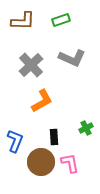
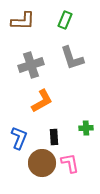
green rectangle: moved 4 px right; rotated 48 degrees counterclockwise
gray L-shape: rotated 48 degrees clockwise
gray cross: rotated 25 degrees clockwise
green cross: rotated 24 degrees clockwise
blue L-shape: moved 4 px right, 3 px up
brown circle: moved 1 px right, 1 px down
